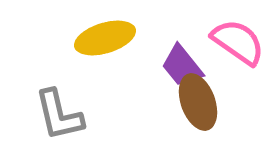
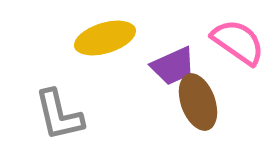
purple trapezoid: moved 9 px left; rotated 75 degrees counterclockwise
